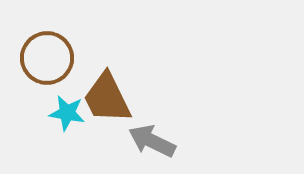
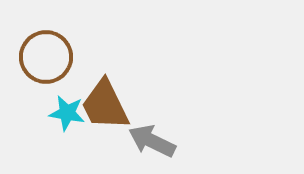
brown circle: moved 1 px left, 1 px up
brown trapezoid: moved 2 px left, 7 px down
